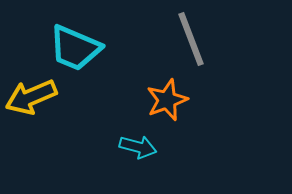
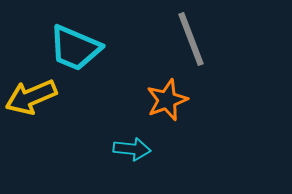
cyan arrow: moved 6 px left, 2 px down; rotated 9 degrees counterclockwise
